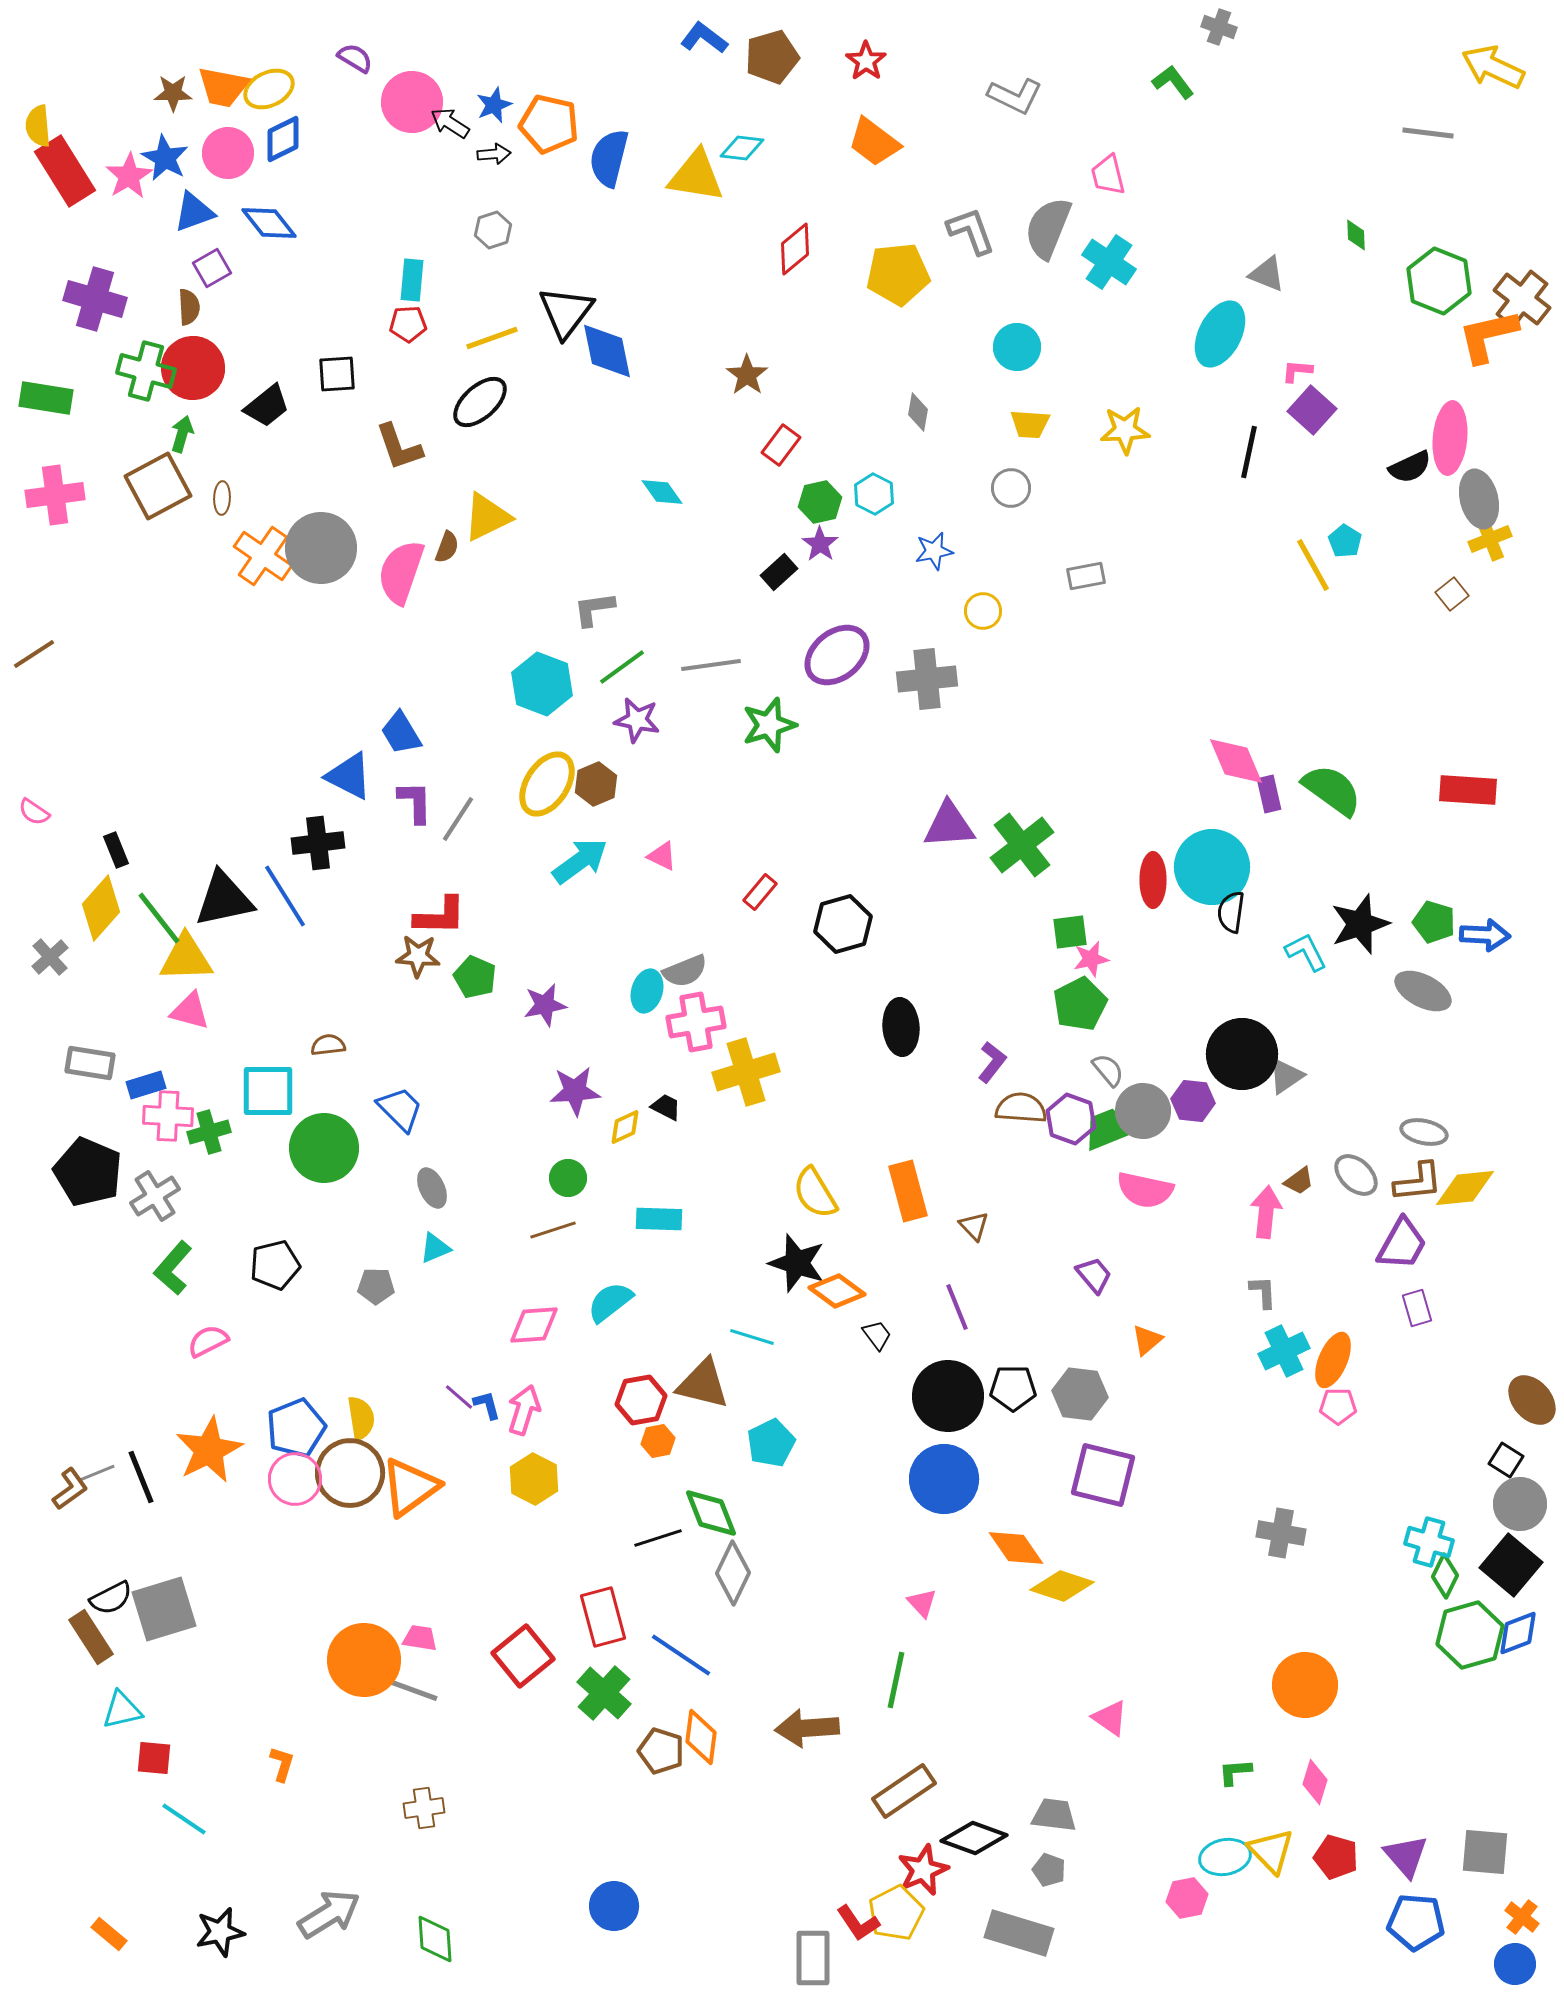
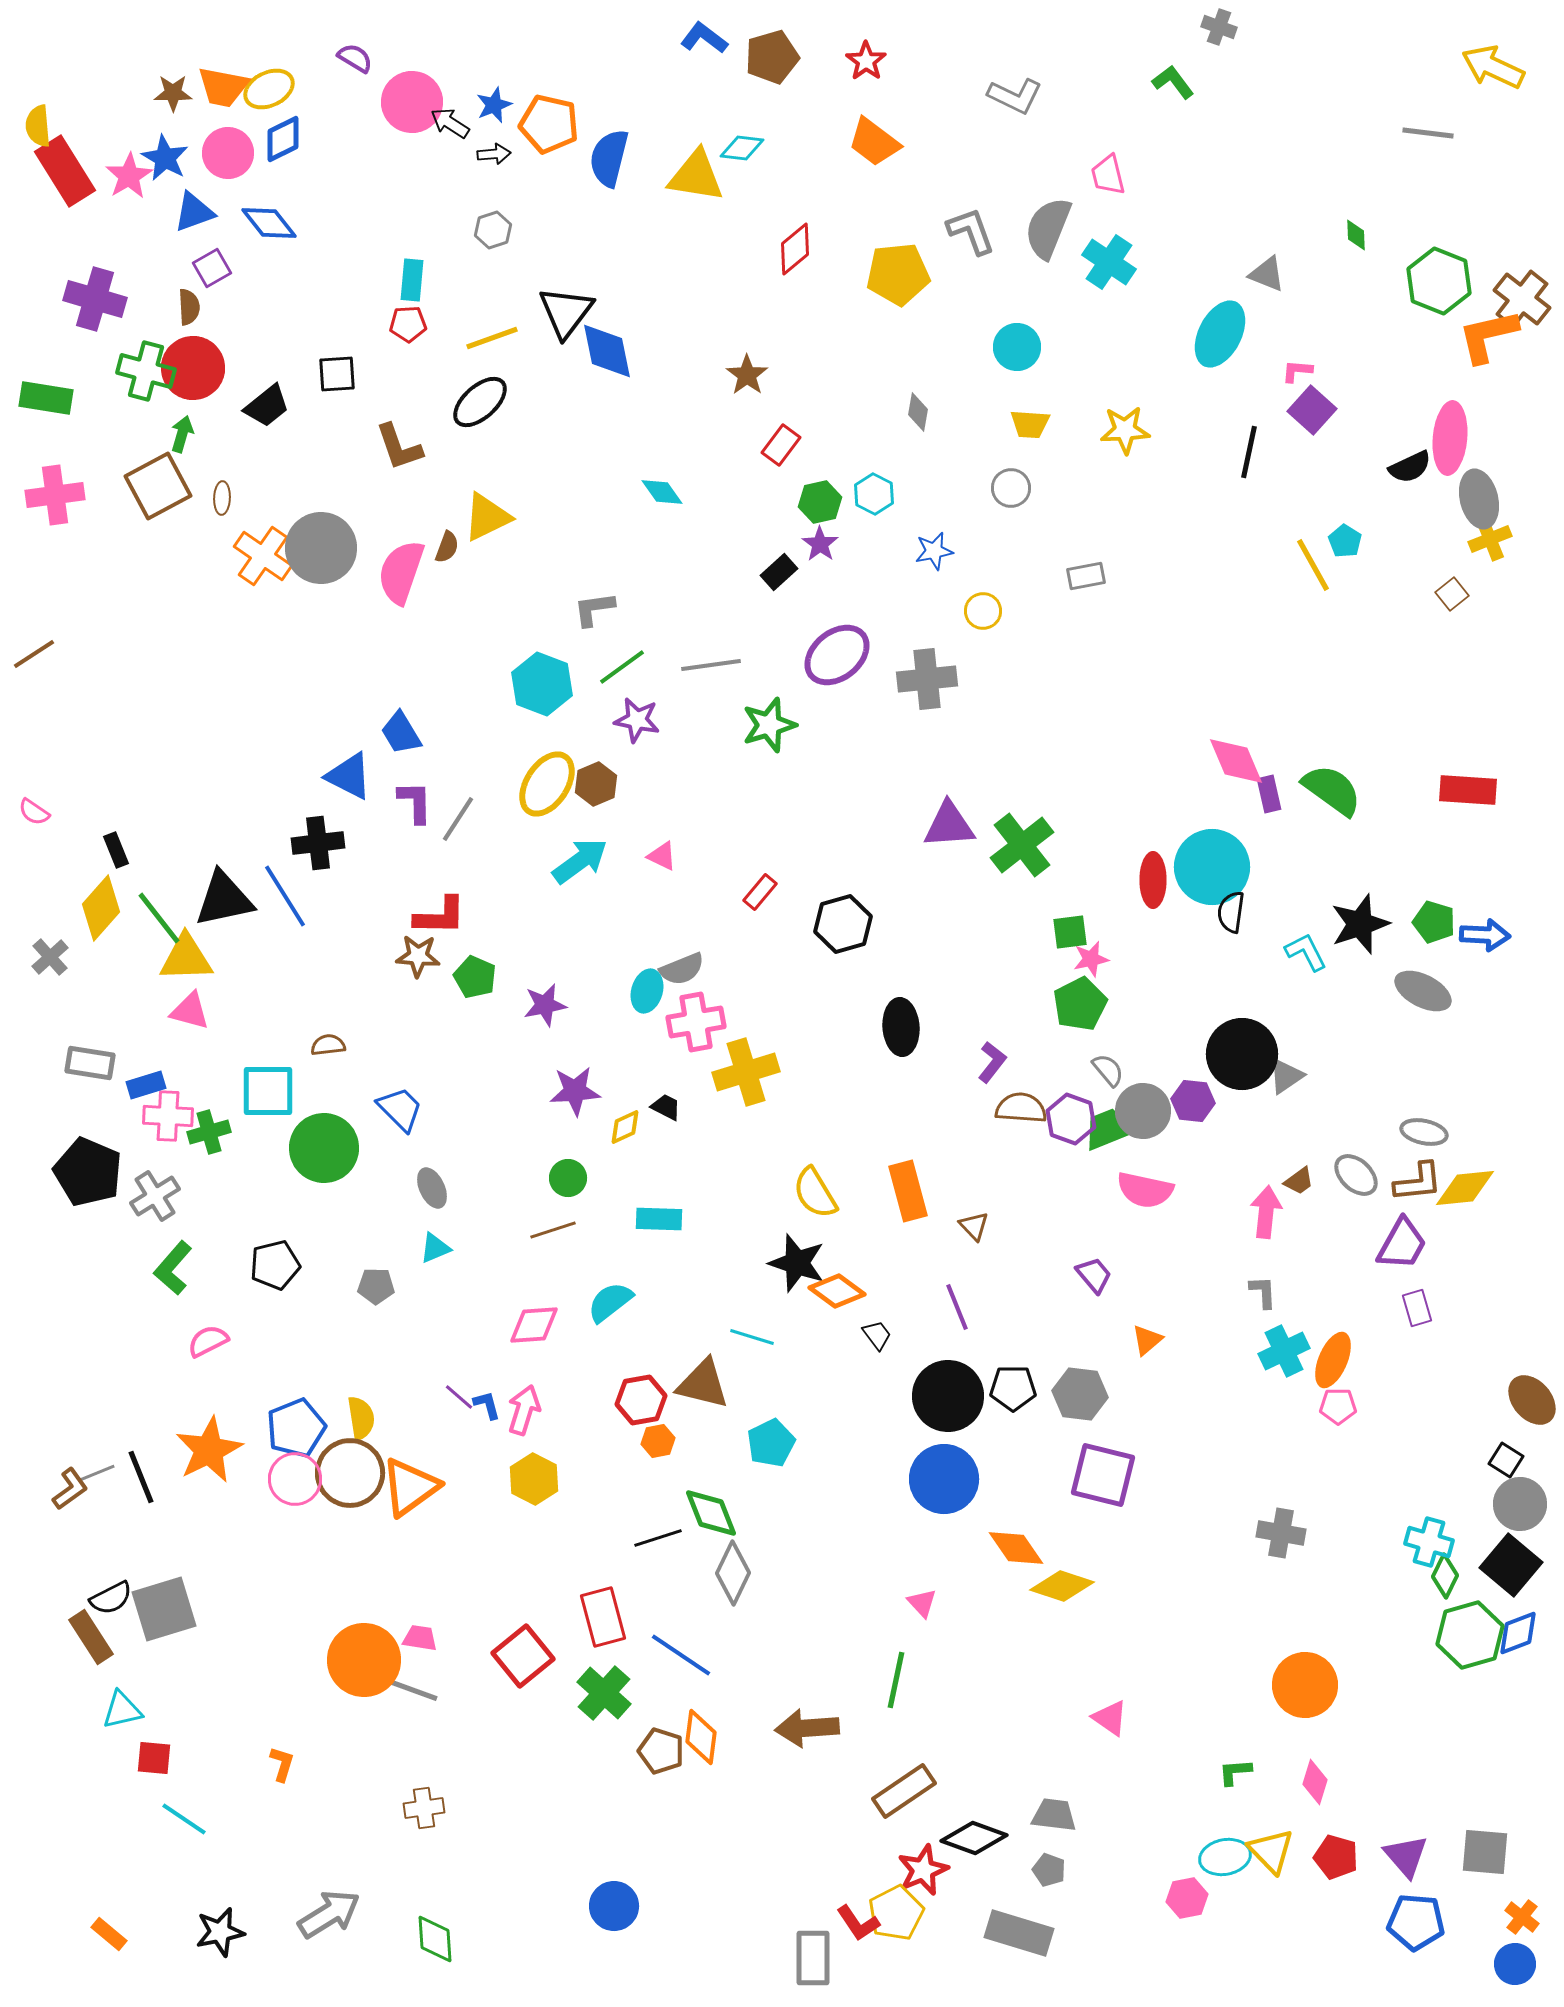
gray semicircle at (685, 971): moved 3 px left, 2 px up
